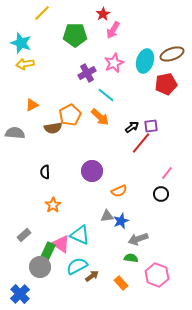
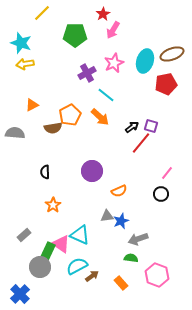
purple square: rotated 24 degrees clockwise
